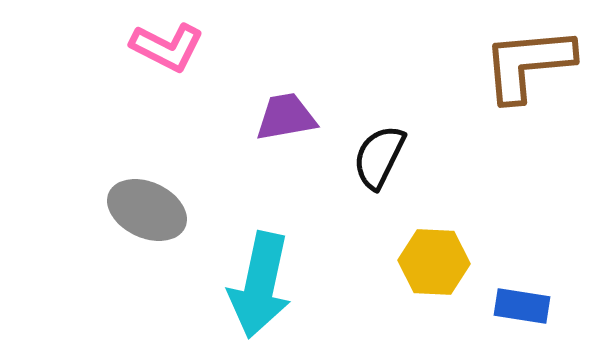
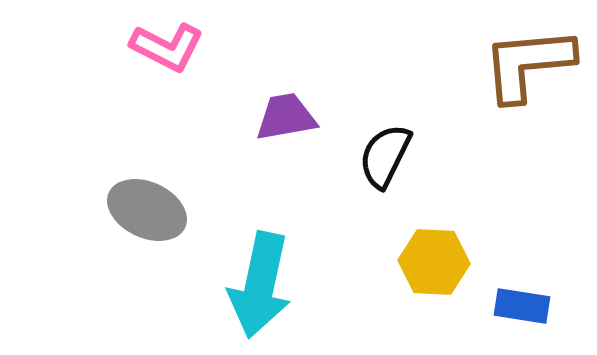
black semicircle: moved 6 px right, 1 px up
